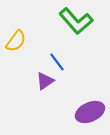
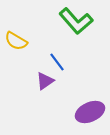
yellow semicircle: rotated 85 degrees clockwise
